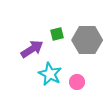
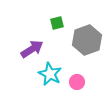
green square: moved 11 px up
gray hexagon: rotated 20 degrees counterclockwise
